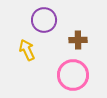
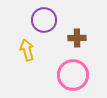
brown cross: moved 1 px left, 2 px up
yellow arrow: rotated 10 degrees clockwise
